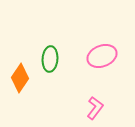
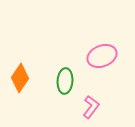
green ellipse: moved 15 px right, 22 px down
pink L-shape: moved 4 px left, 1 px up
